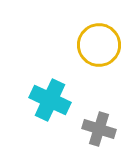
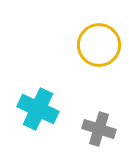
cyan cross: moved 12 px left, 9 px down
